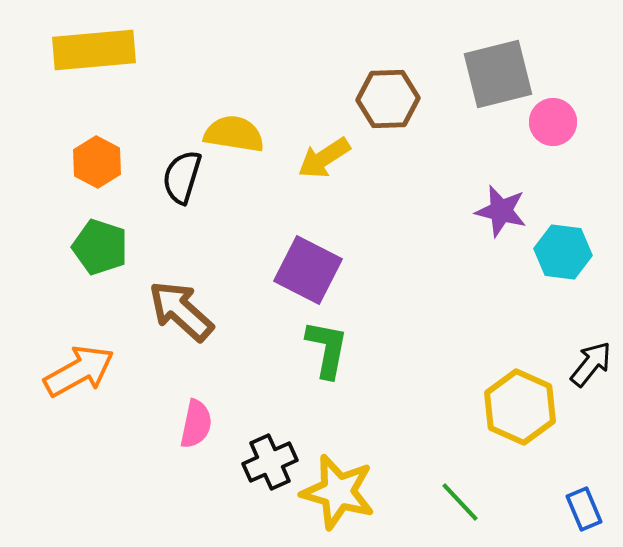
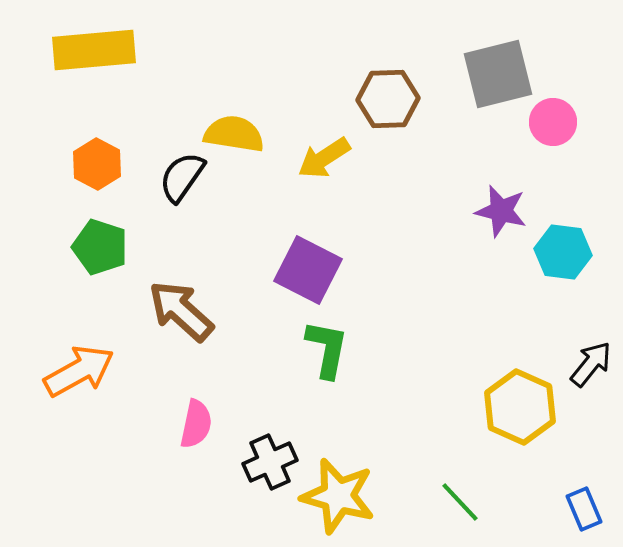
orange hexagon: moved 2 px down
black semicircle: rotated 18 degrees clockwise
yellow star: moved 4 px down
